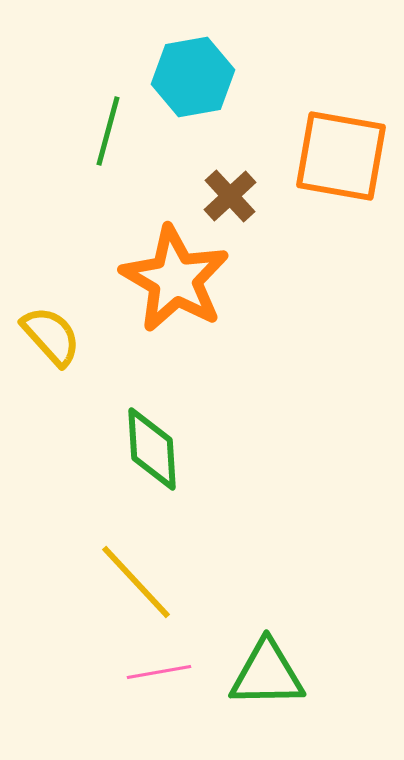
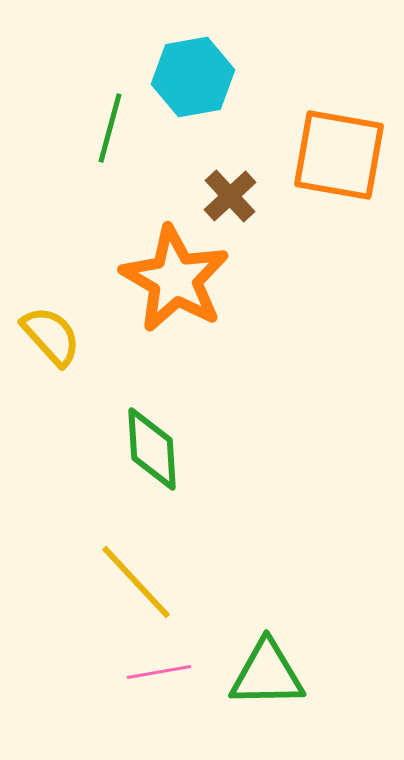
green line: moved 2 px right, 3 px up
orange square: moved 2 px left, 1 px up
